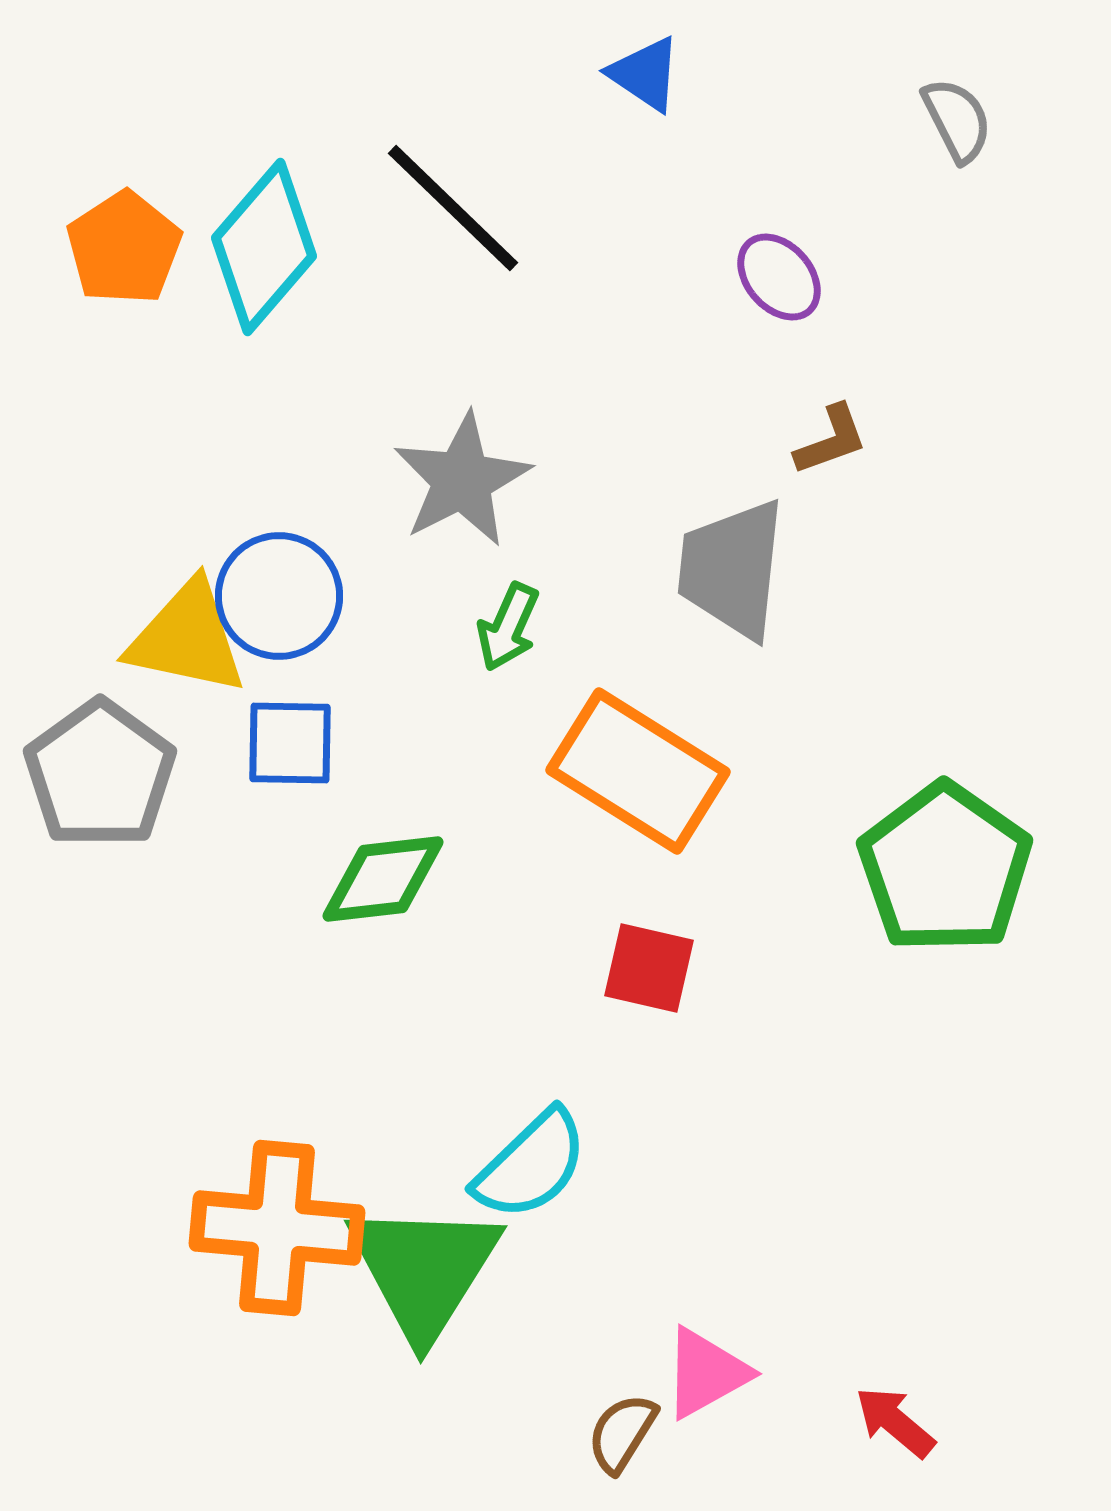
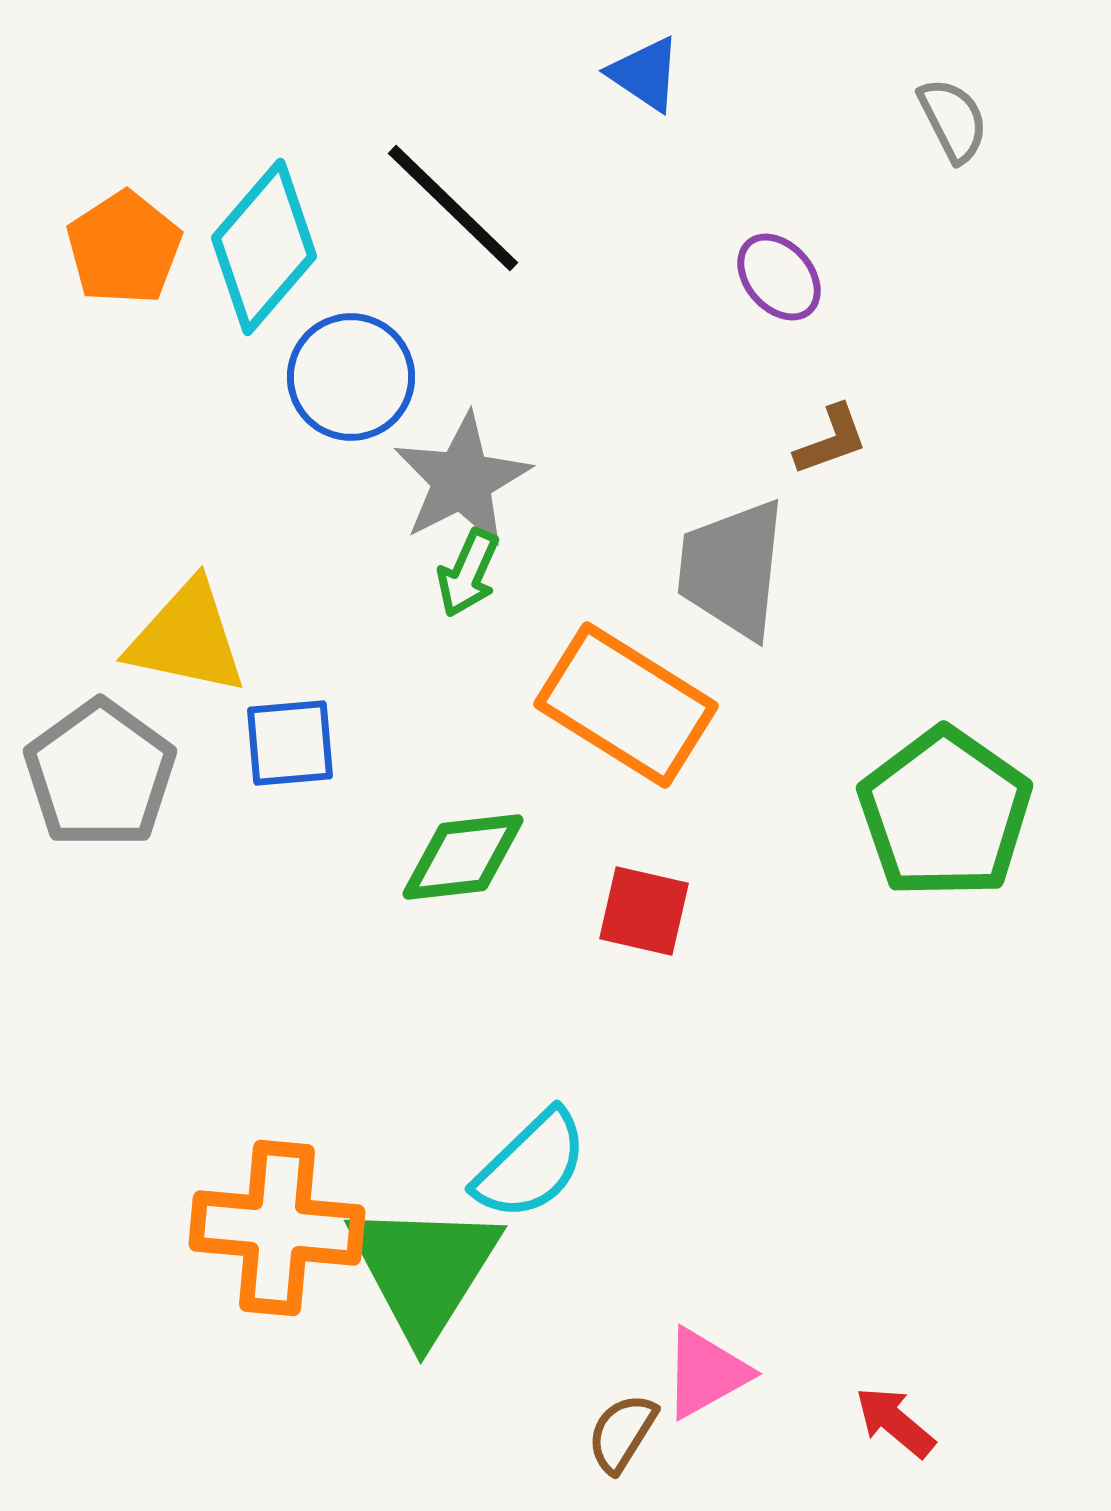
gray semicircle: moved 4 px left
blue circle: moved 72 px right, 219 px up
green arrow: moved 40 px left, 54 px up
blue square: rotated 6 degrees counterclockwise
orange rectangle: moved 12 px left, 66 px up
green pentagon: moved 55 px up
green diamond: moved 80 px right, 22 px up
red square: moved 5 px left, 57 px up
